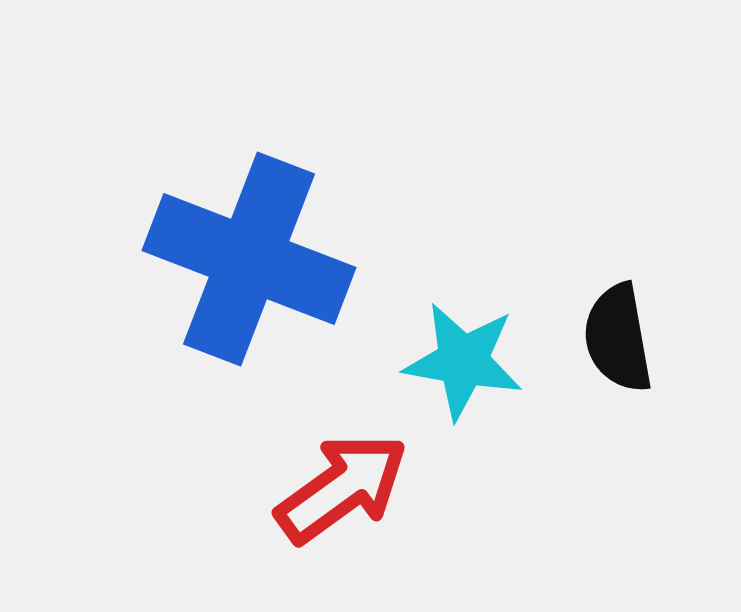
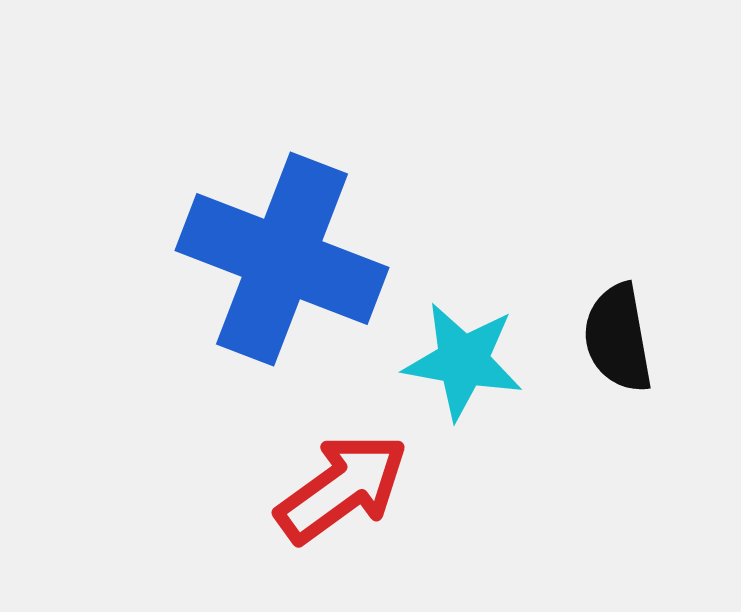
blue cross: moved 33 px right
